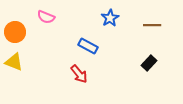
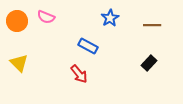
orange circle: moved 2 px right, 11 px up
yellow triangle: moved 5 px right, 1 px down; rotated 24 degrees clockwise
